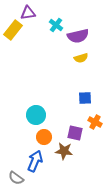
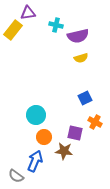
cyan cross: rotated 24 degrees counterclockwise
blue square: rotated 24 degrees counterclockwise
gray semicircle: moved 2 px up
